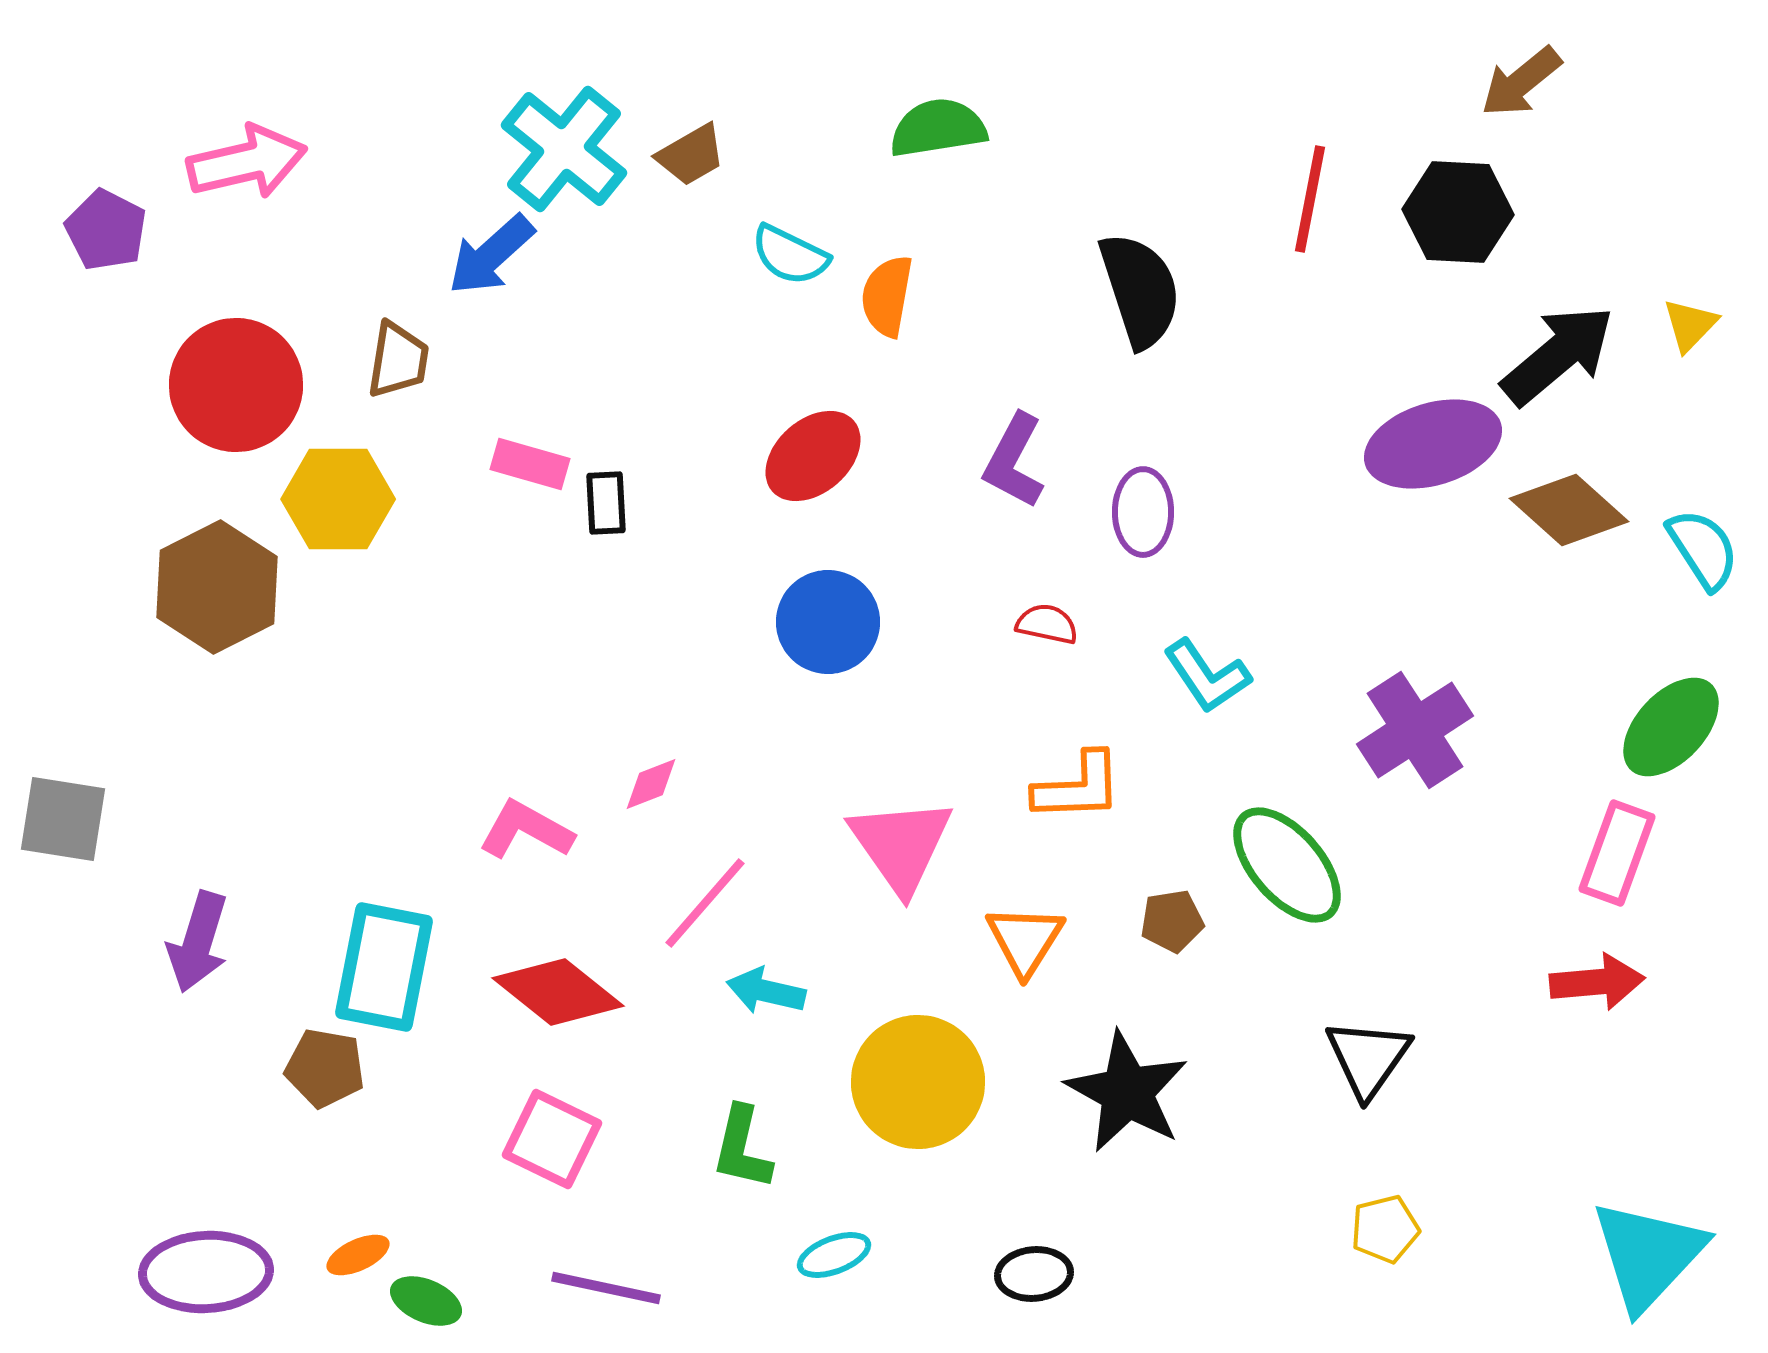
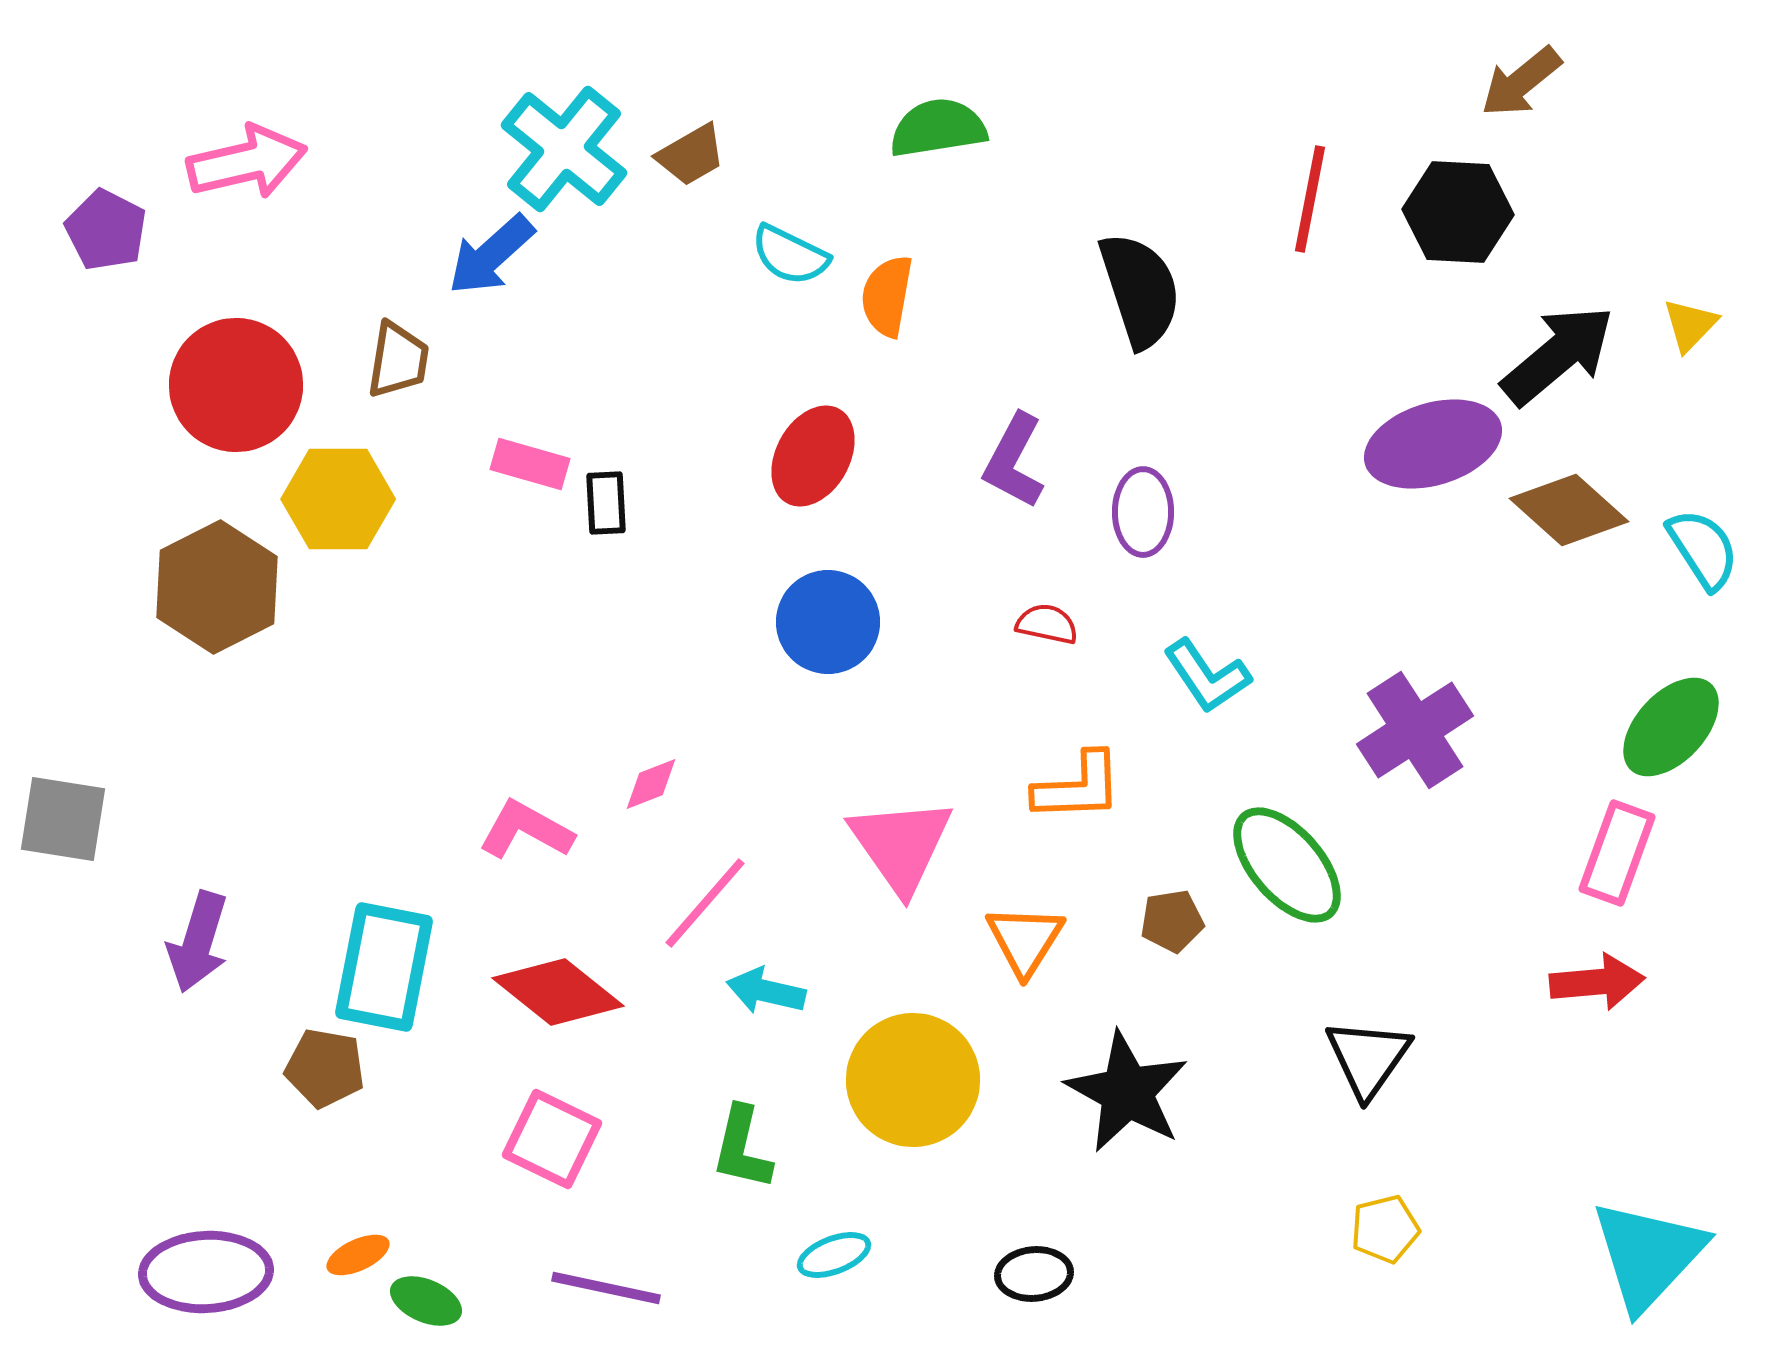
red ellipse at (813, 456): rotated 20 degrees counterclockwise
yellow circle at (918, 1082): moved 5 px left, 2 px up
